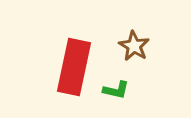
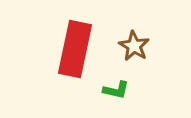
red rectangle: moved 1 px right, 18 px up
